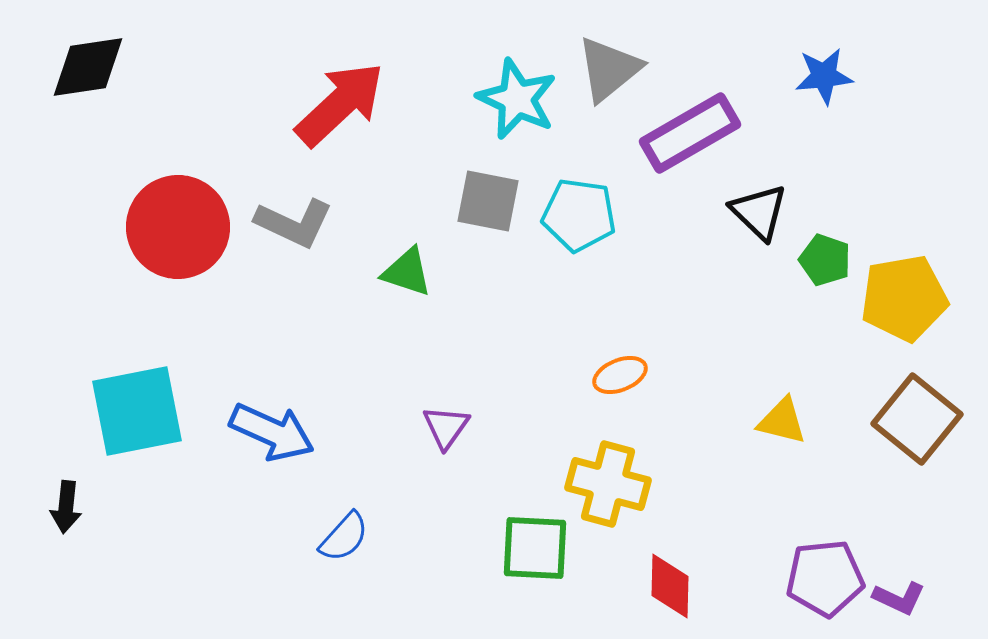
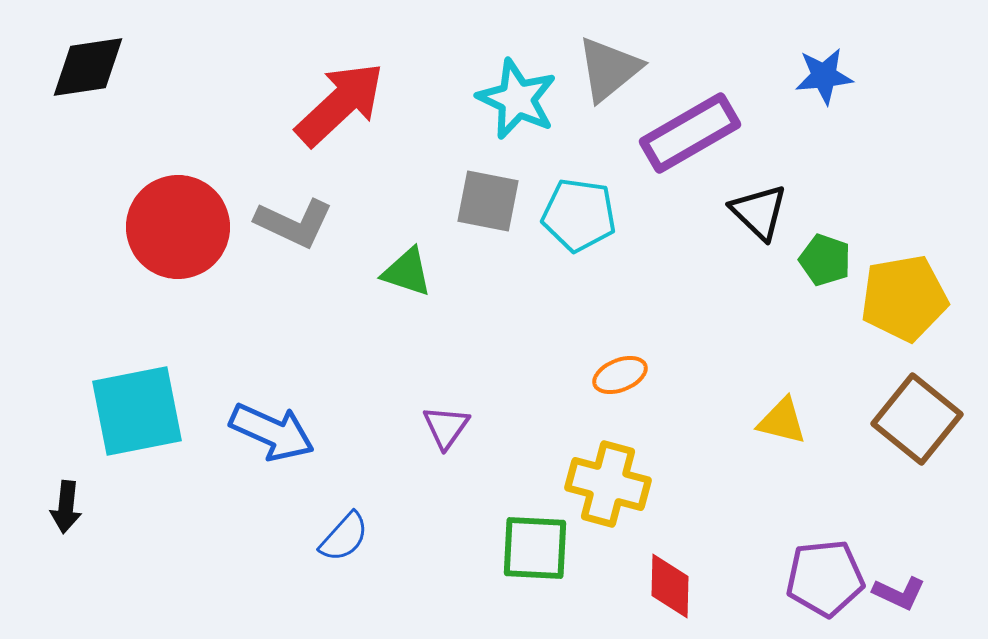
purple L-shape: moved 5 px up
